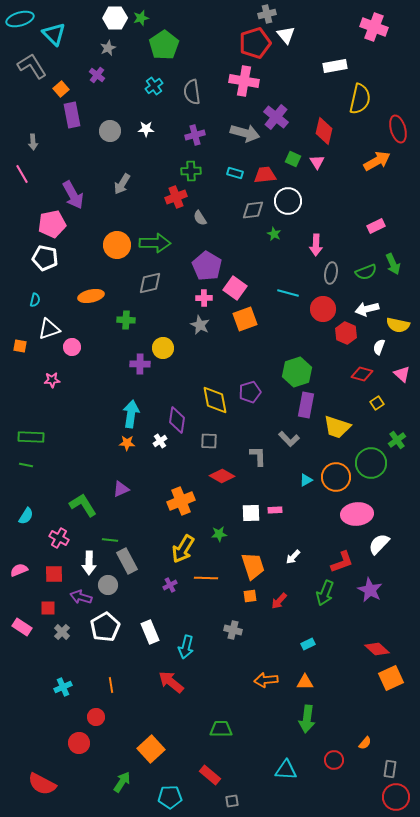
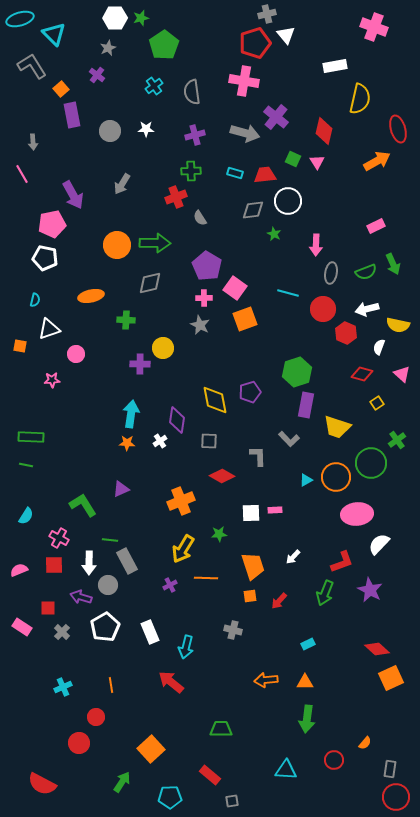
pink circle at (72, 347): moved 4 px right, 7 px down
red square at (54, 574): moved 9 px up
